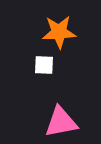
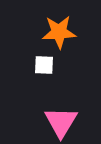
pink triangle: rotated 48 degrees counterclockwise
